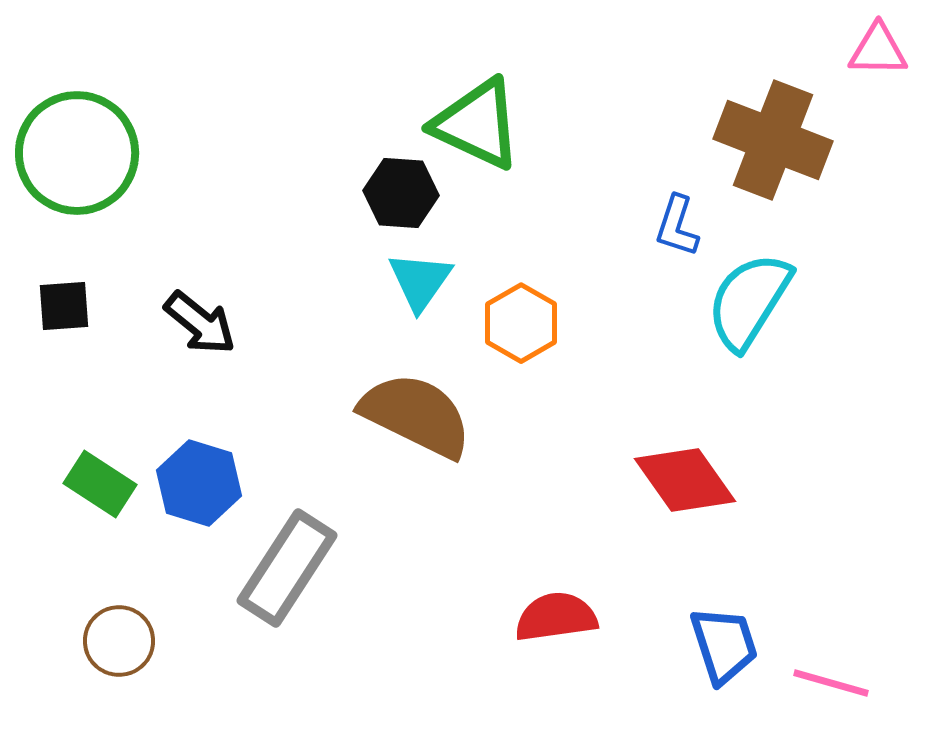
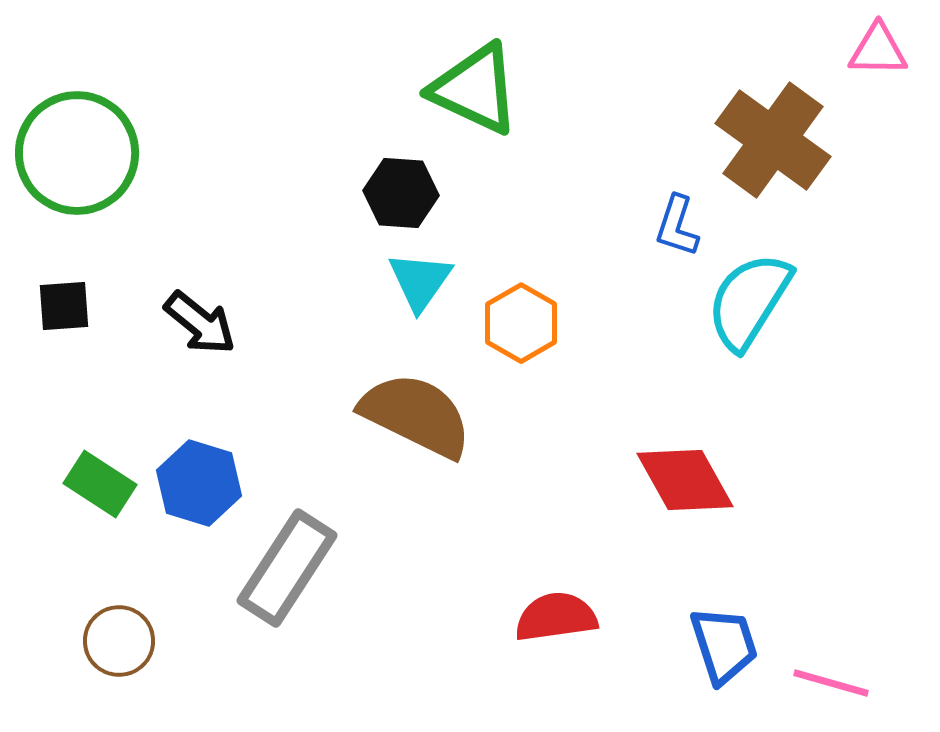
green triangle: moved 2 px left, 35 px up
brown cross: rotated 15 degrees clockwise
red diamond: rotated 6 degrees clockwise
